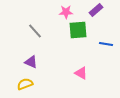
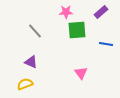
purple rectangle: moved 5 px right, 2 px down
green square: moved 1 px left
pink triangle: rotated 24 degrees clockwise
